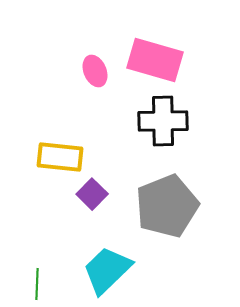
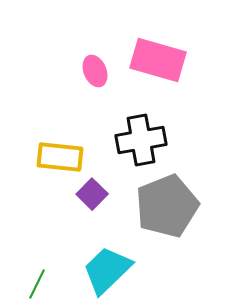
pink rectangle: moved 3 px right
black cross: moved 22 px left, 19 px down; rotated 9 degrees counterclockwise
green line: rotated 24 degrees clockwise
